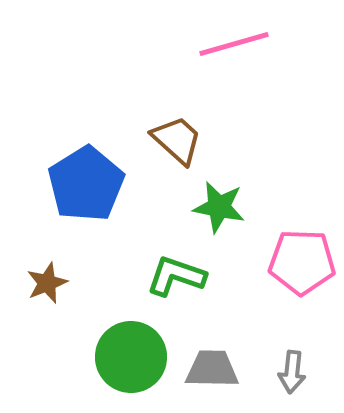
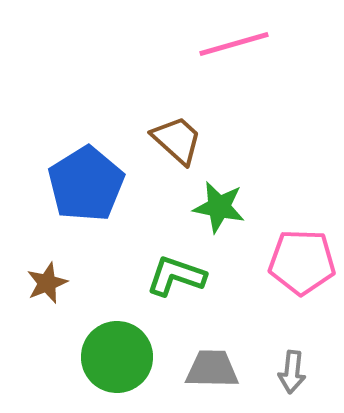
green circle: moved 14 px left
